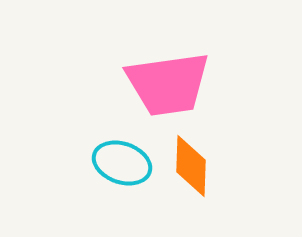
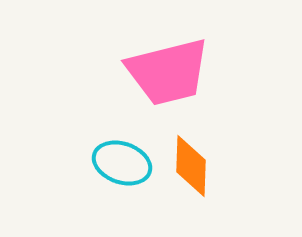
pink trapezoid: moved 12 px up; rotated 6 degrees counterclockwise
